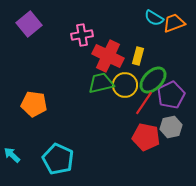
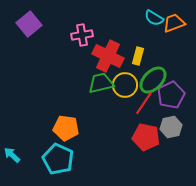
orange pentagon: moved 32 px right, 24 px down
